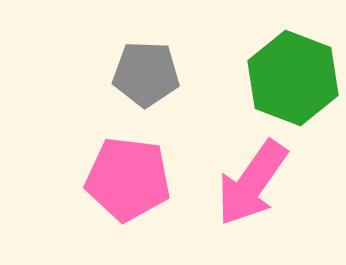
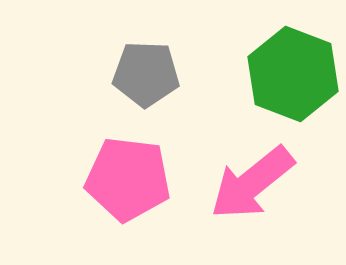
green hexagon: moved 4 px up
pink arrow: rotated 16 degrees clockwise
